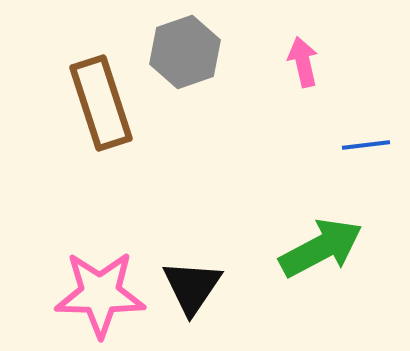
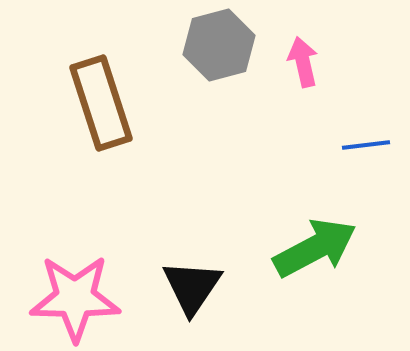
gray hexagon: moved 34 px right, 7 px up; rotated 4 degrees clockwise
green arrow: moved 6 px left
pink star: moved 25 px left, 4 px down
